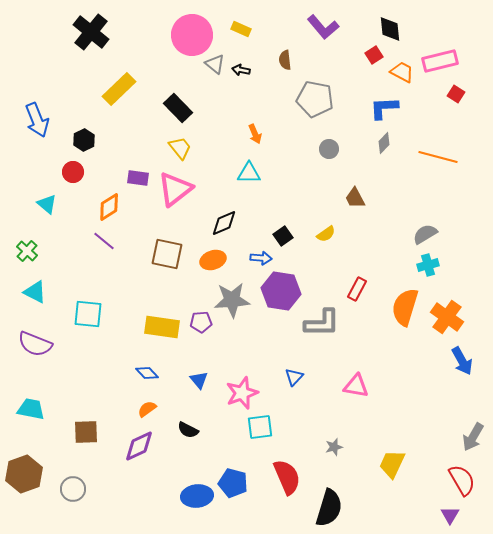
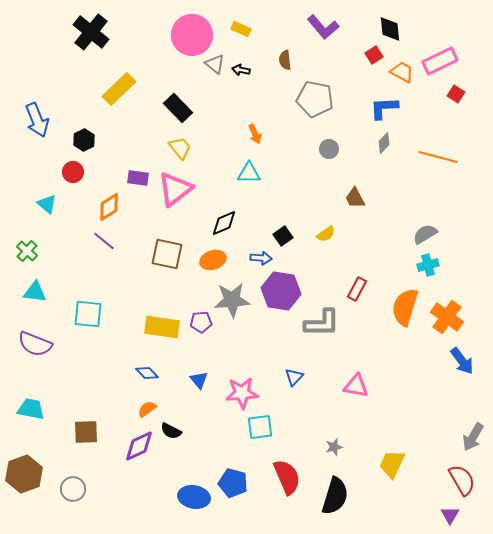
pink rectangle at (440, 61): rotated 12 degrees counterclockwise
cyan triangle at (35, 292): rotated 20 degrees counterclockwise
blue arrow at (462, 361): rotated 8 degrees counterclockwise
pink star at (242, 393): rotated 16 degrees clockwise
black semicircle at (188, 430): moved 17 px left, 1 px down
blue ellipse at (197, 496): moved 3 px left, 1 px down; rotated 16 degrees clockwise
black semicircle at (329, 508): moved 6 px right, 12 px up
